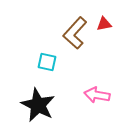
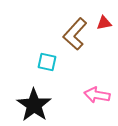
red triangle: moved 1 px up
brown L-shape: moved 1 px down
black star: moved 4 px left; rotated 8 degrees clockwise
